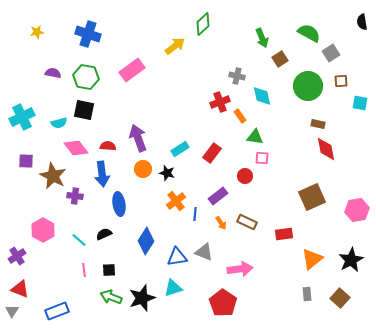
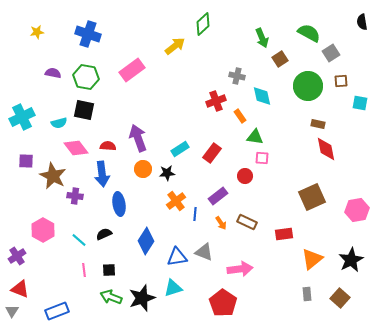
red cross at (220, 102): moved 4 px left, 1 px up
black star at (167, 173): rotated 21 degrees counterclockwise
